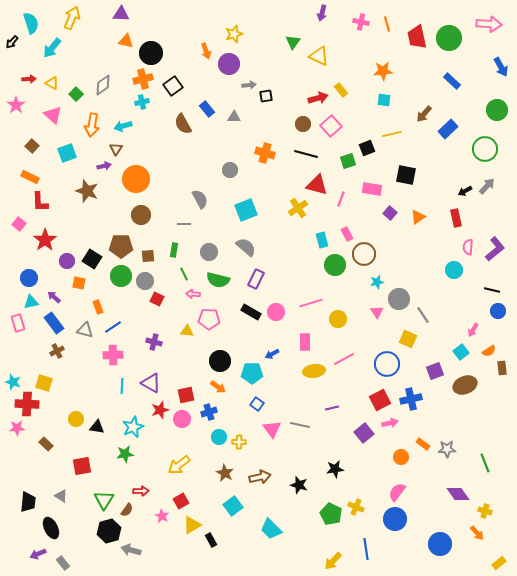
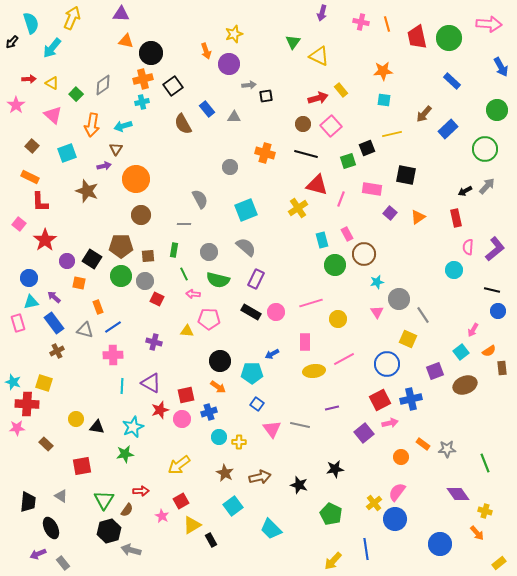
gray circle at (230, 170): moved 3 px up
yellow cross at (356, 507): moved 18 px right, 4 px up; rotated 28 degrees clockwise
